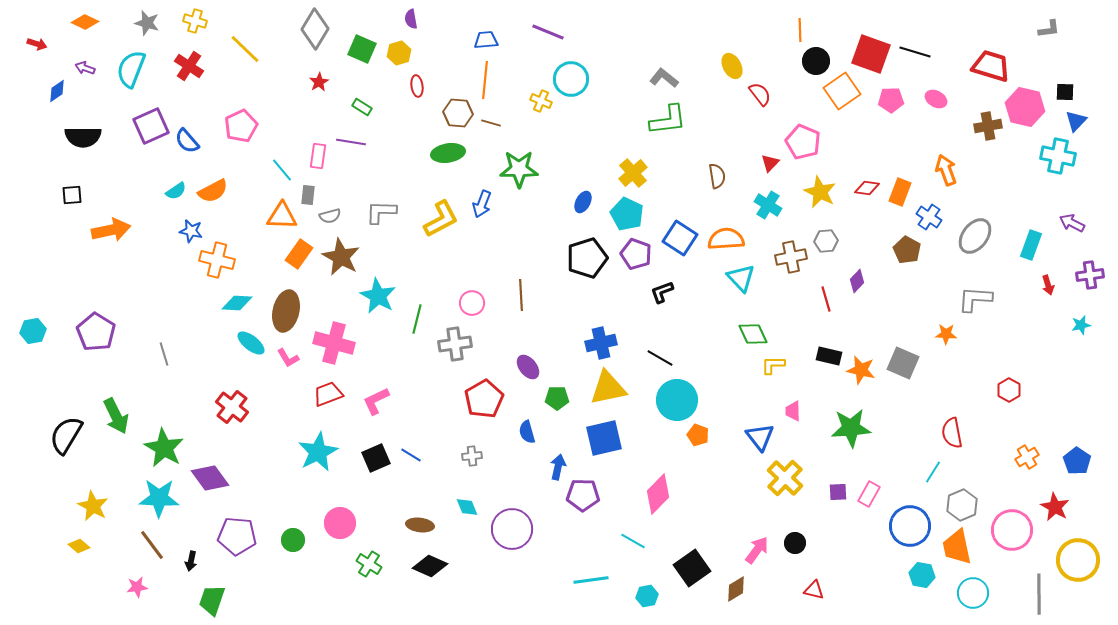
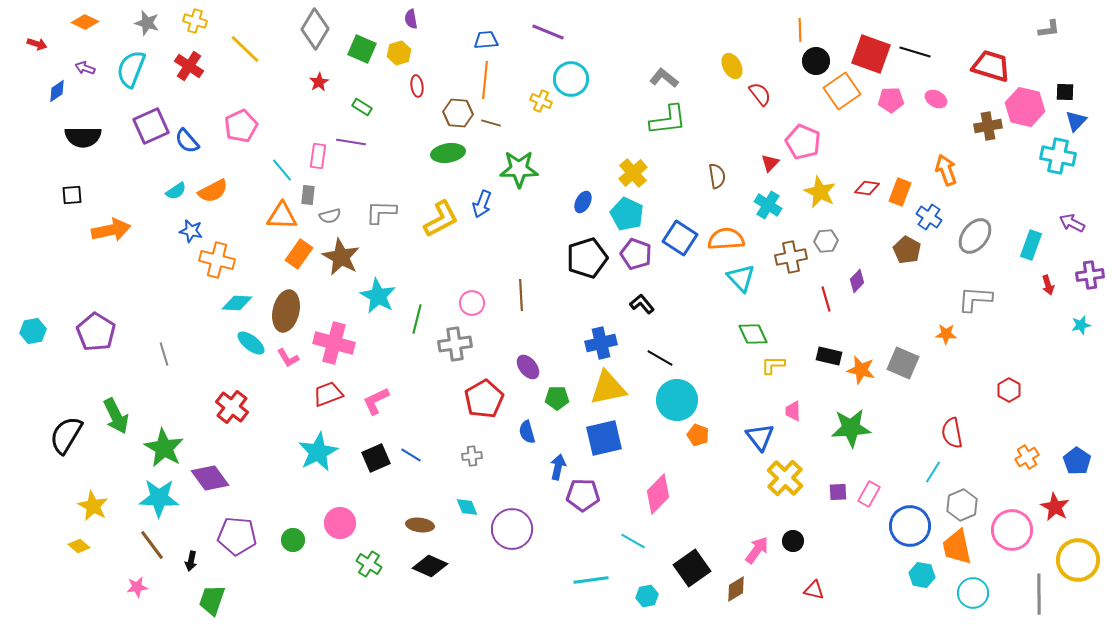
black L-shape at (662, 292): moved 20 px left, 12 px down; rotated 70 degrees clockwise
black circle at (795, 543): moved 2 px left, 2 px up
